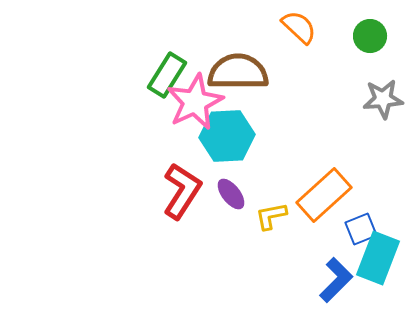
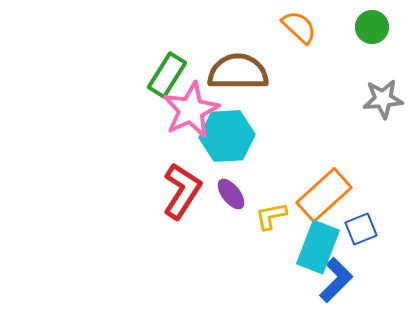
green circle: moved 2 px right, 9 px up
pink star: moved 4 px left, 8 px down
cyan rectangle: moved 60 px left, 11 px up
